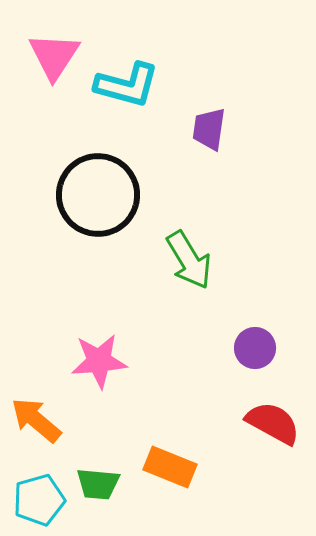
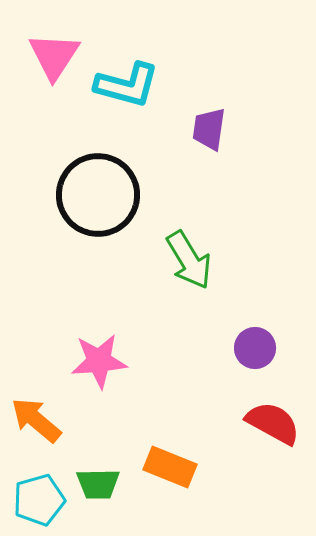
green trapezoid: rotated 6 degrees counterclockwise
